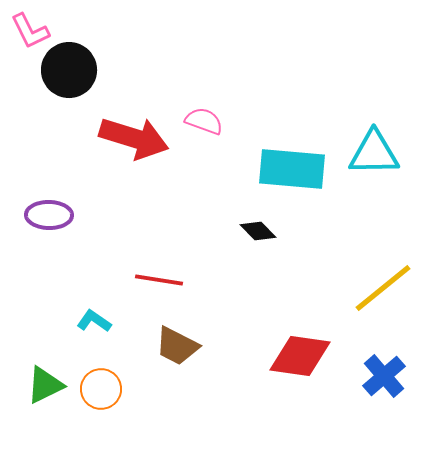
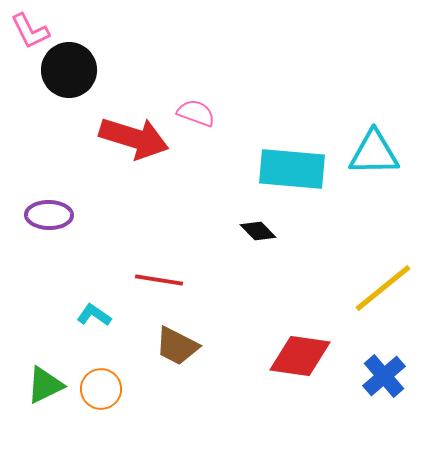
pink semicircle: moved 8 px left, 8 px up
cyan L-shape: moved 6 px up
